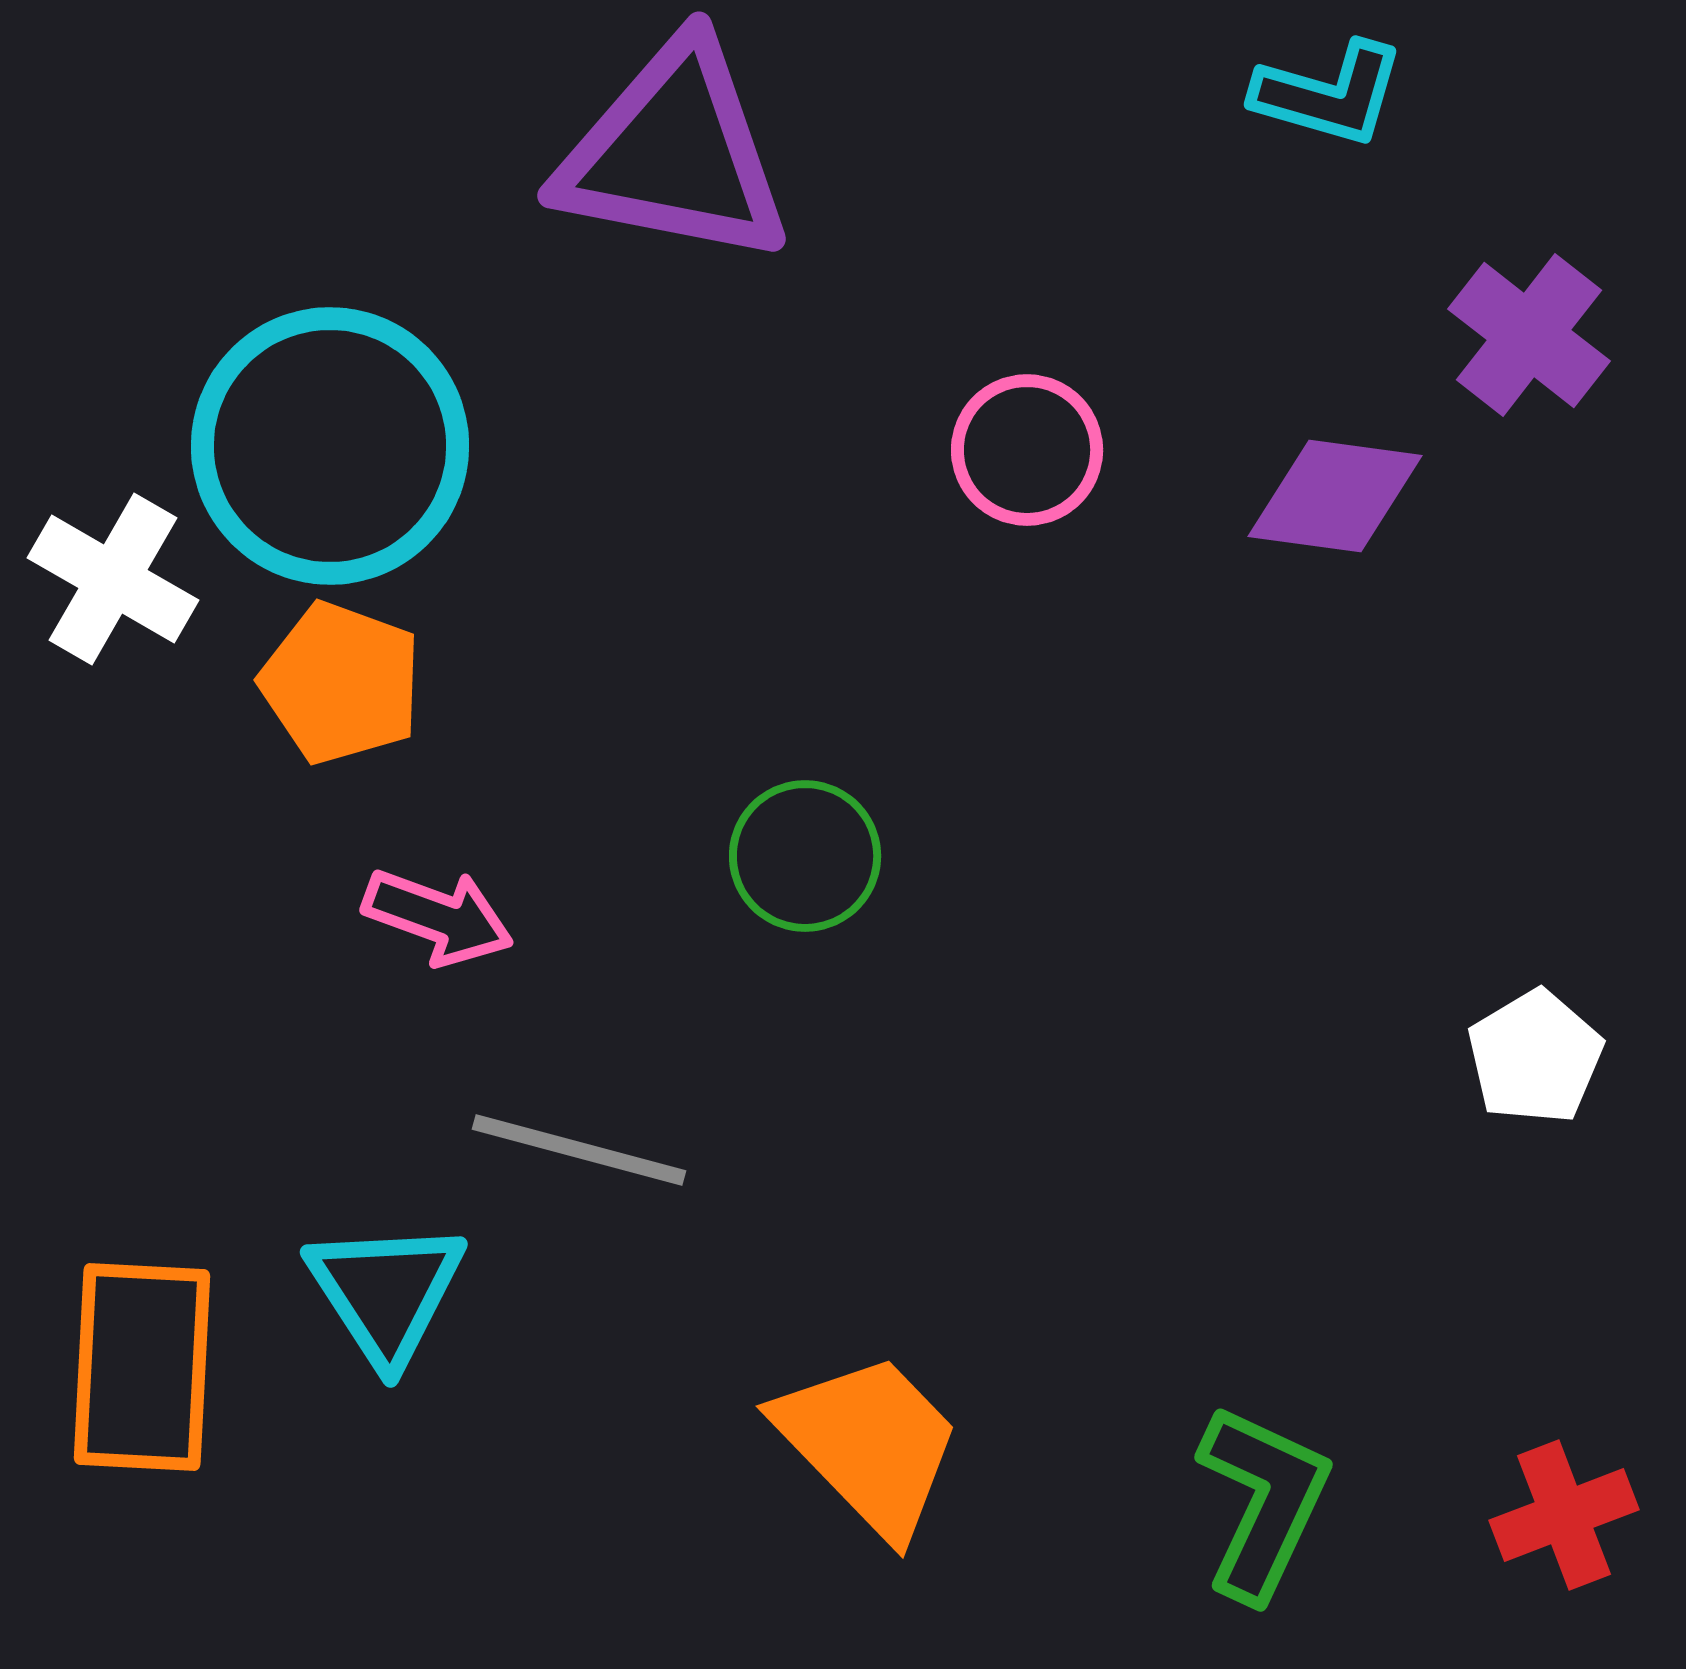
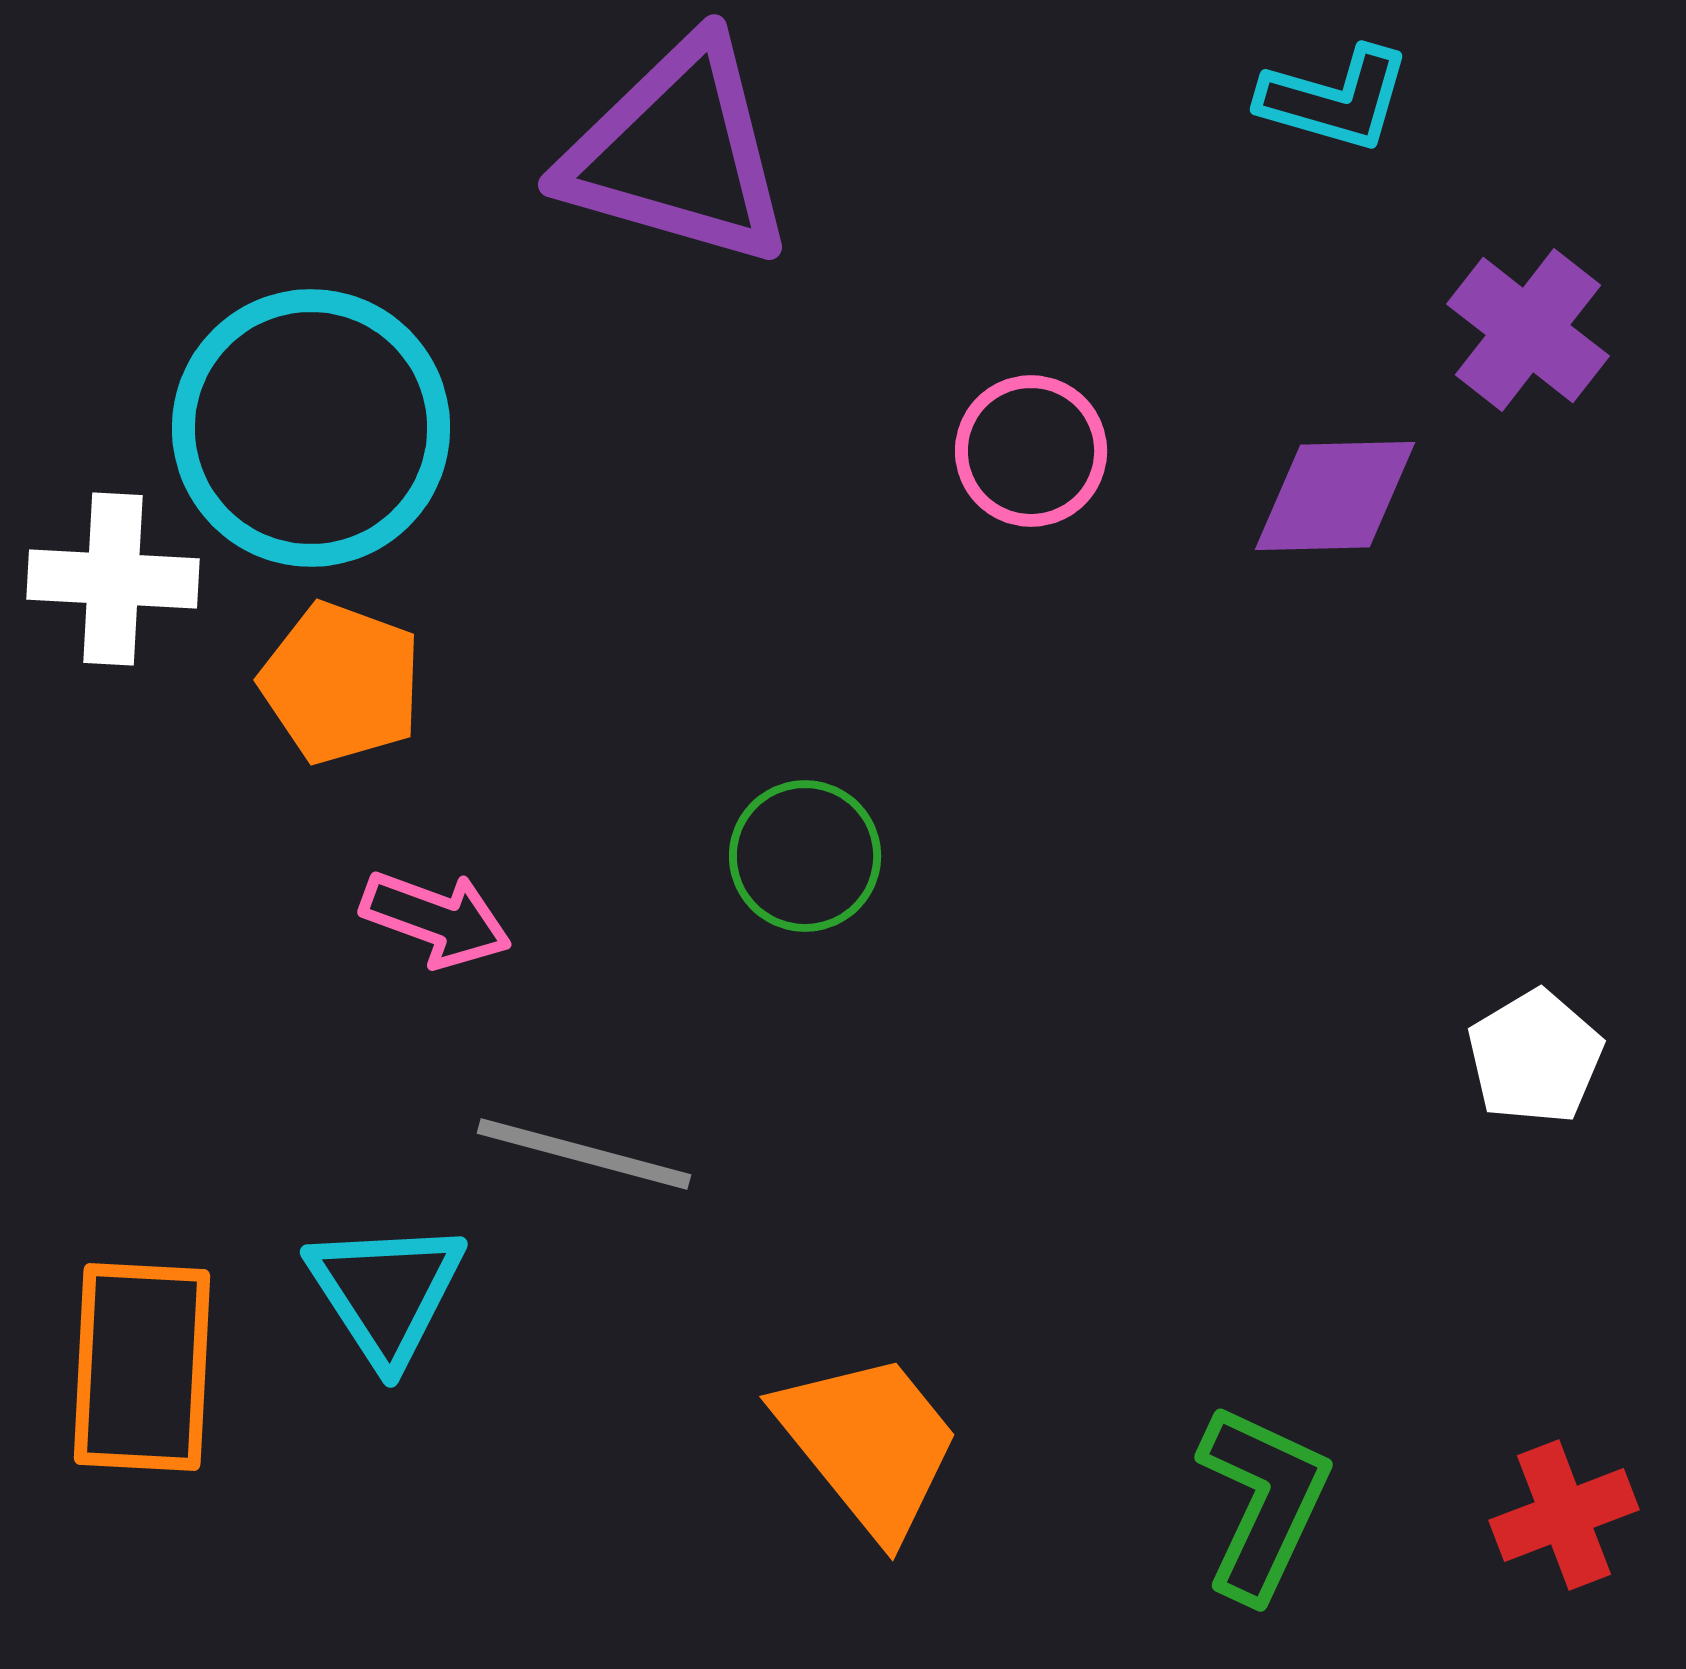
cyan L-shape: moved 6 px right, 5 px down
purple triangle: moved 4 px right; rotated 5 degrees clockwise
purple cross: moved 1 px left, 5 px up
cyan circle: moved 19 px left, 18 px up
pink circle: moved 4 px right, 1 px down
purple diamond: rotated 9 degrees counterclockwise
white cross: rotated 27 degrees counterclockwise
pink arrow: moved 2 px left, 2 px down
gray line: moved 5 px right, 4 px down
orange trapezoid: rotated 5 degrees clockwise
